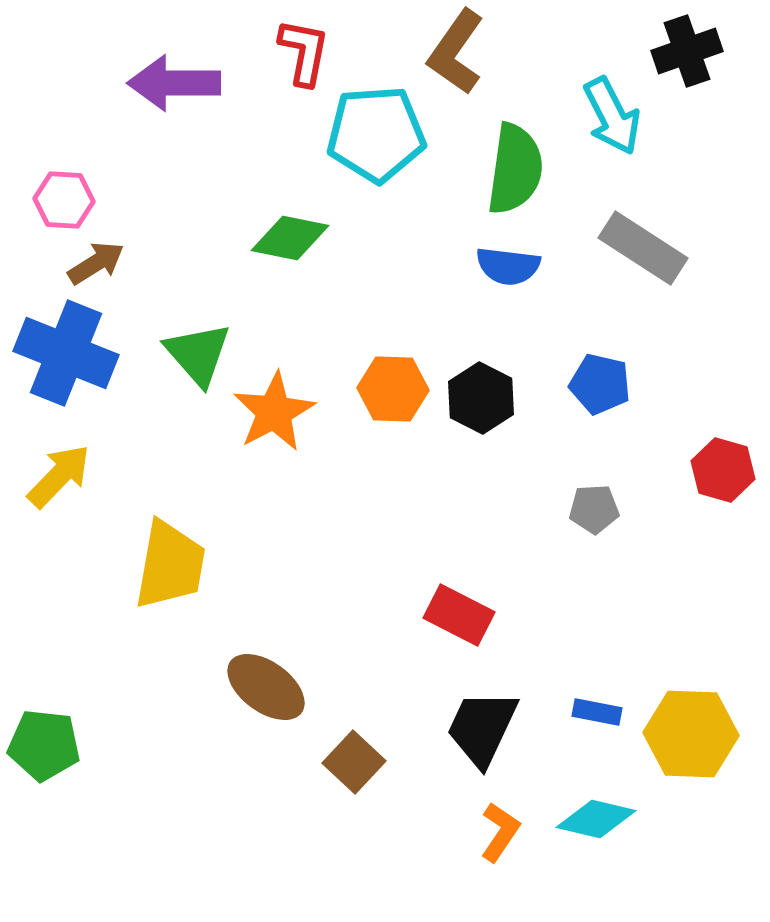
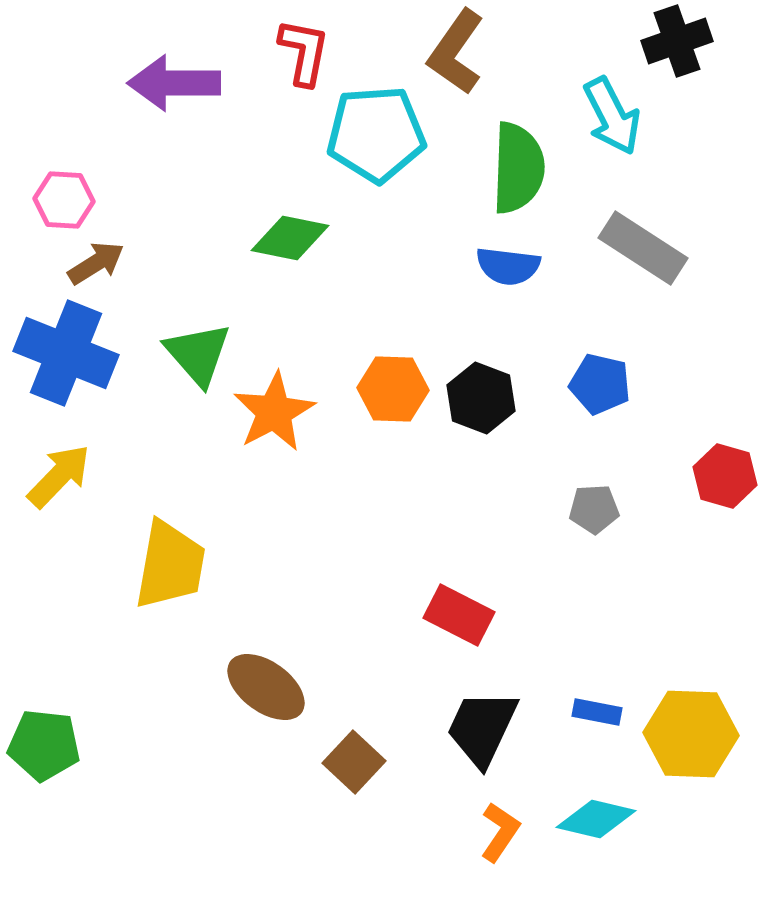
black cross: moved 10 px left, 10 px up
green semicircle: moved 3 px right, 1 px up; rotated 6 degrees counterclockwise
black hexagon: rotated 6 degrees counterclockwise
red hexagon: moved 2 px right, 6 px down
